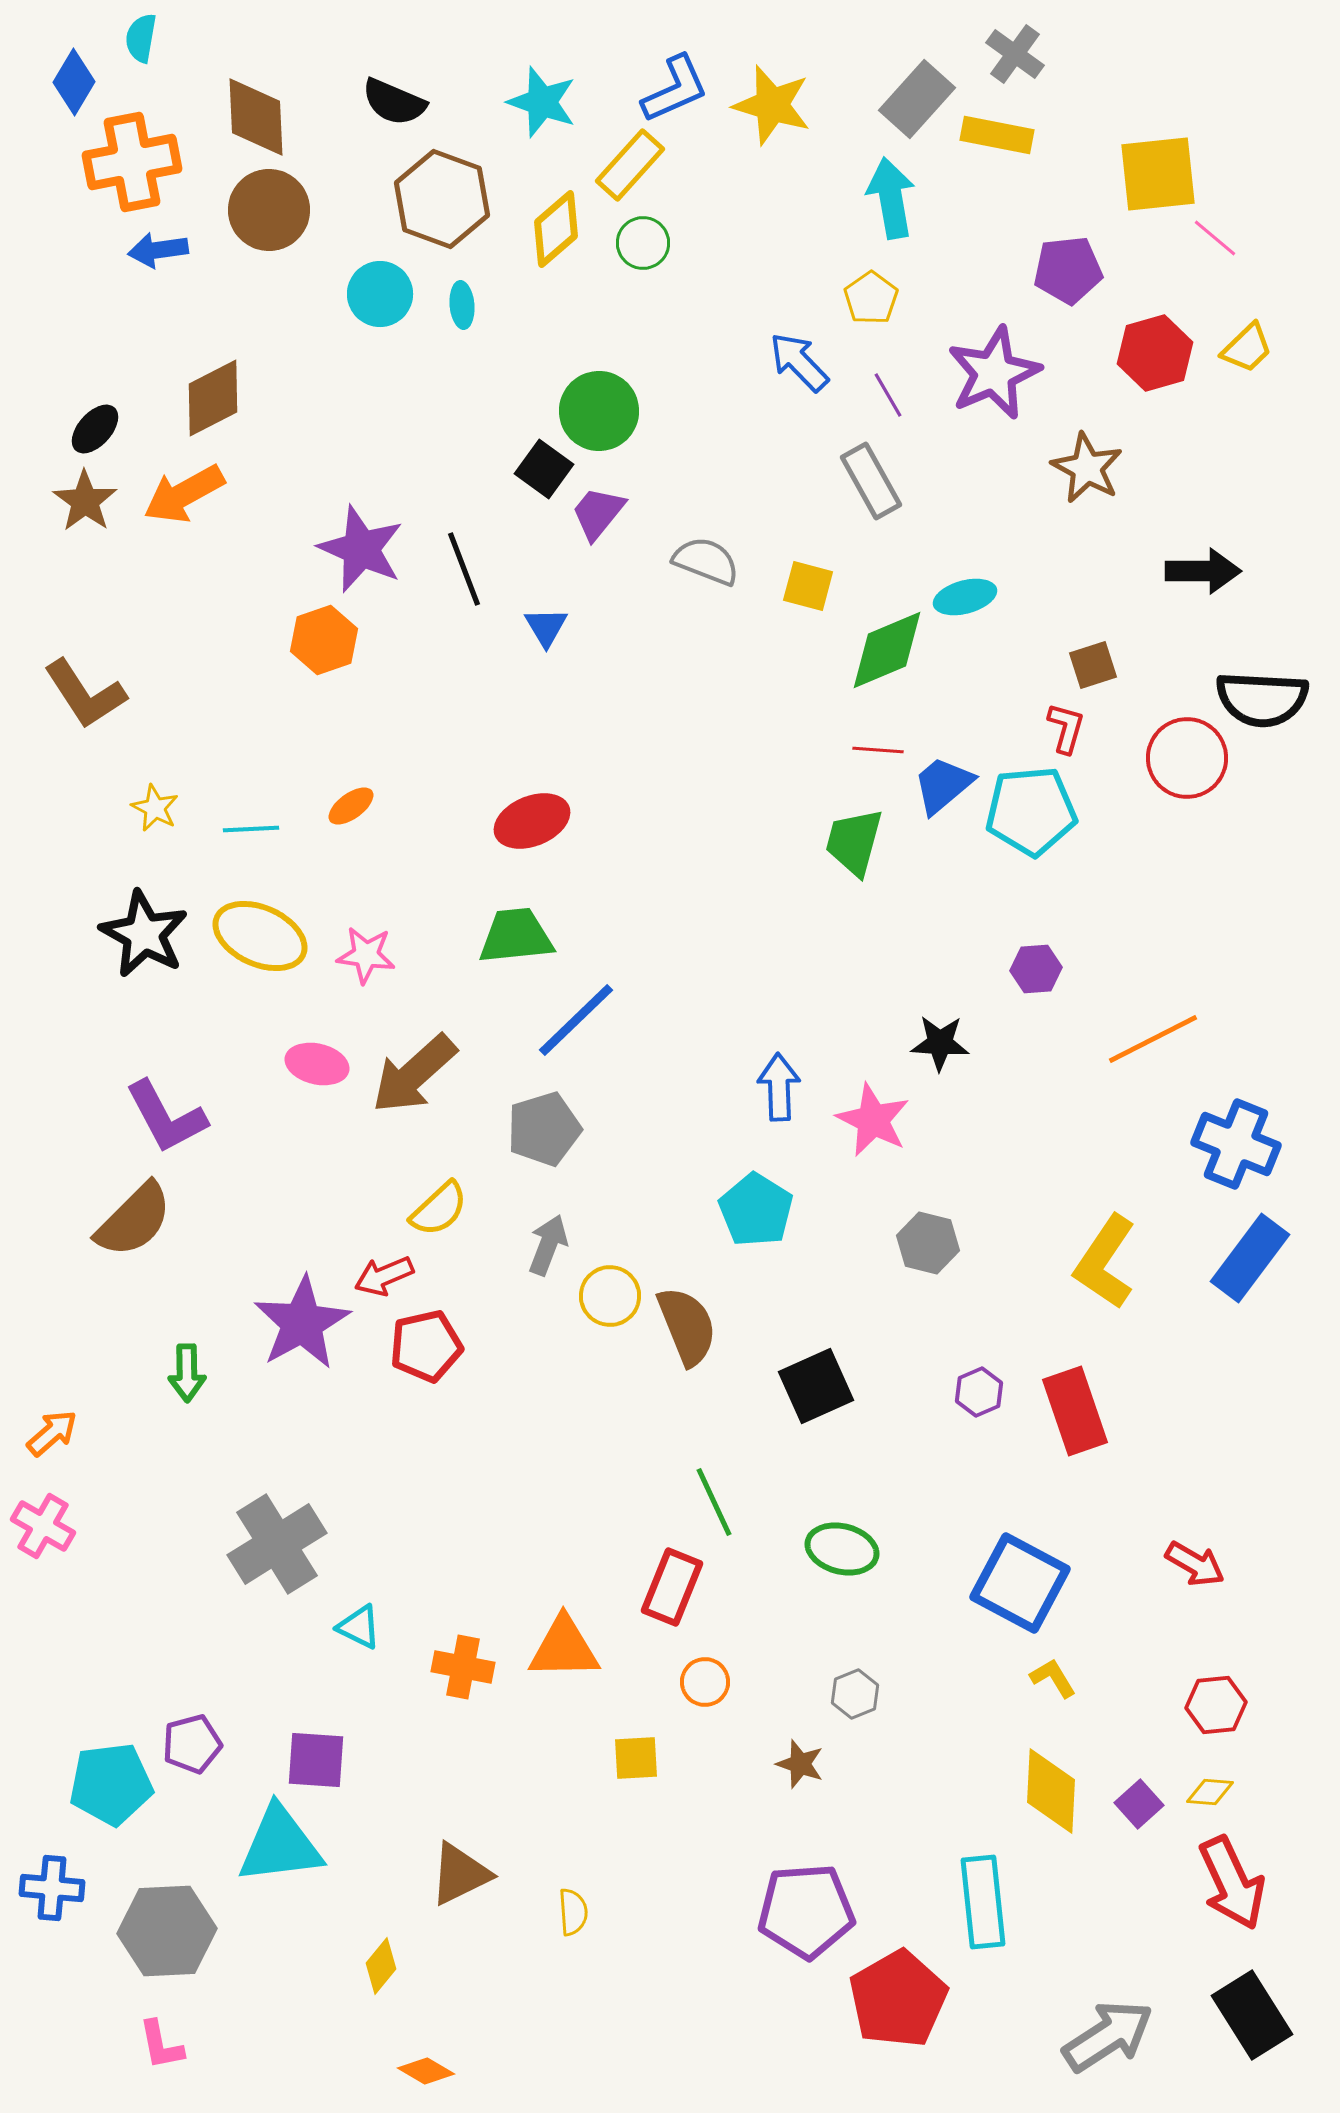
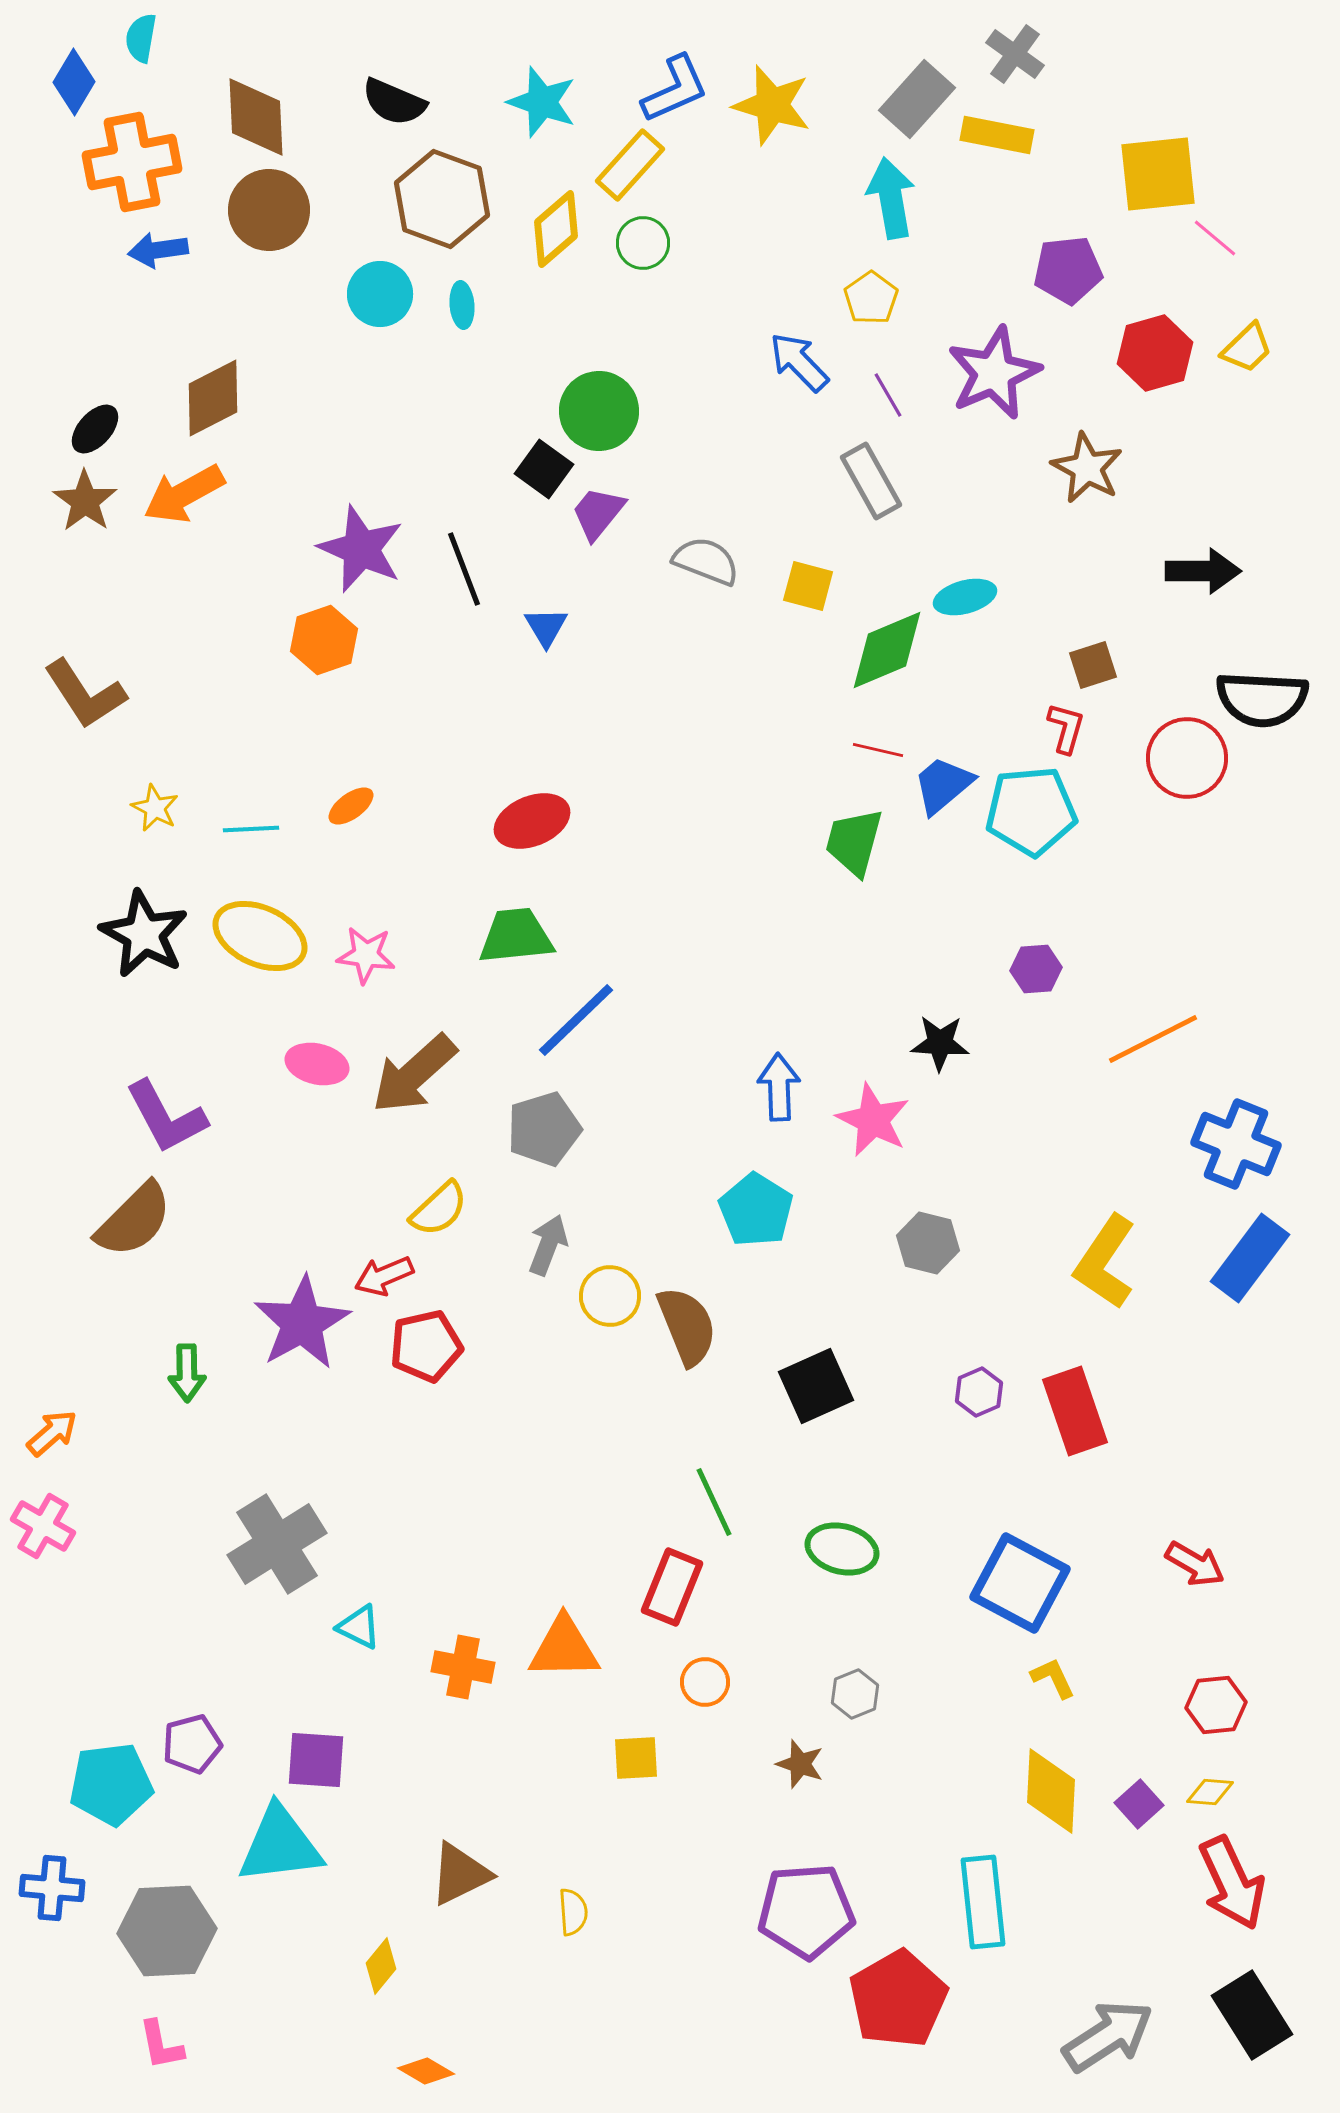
red line at (878, 750): rotated 9 degrees clockwise
yellow L-shape at (1053, 1678): rotated 6 degrees clockwise
